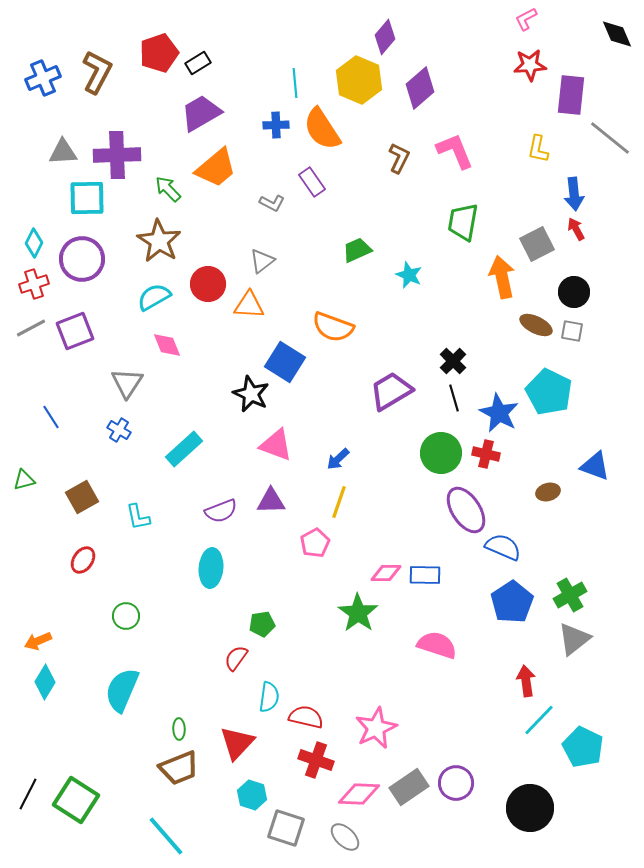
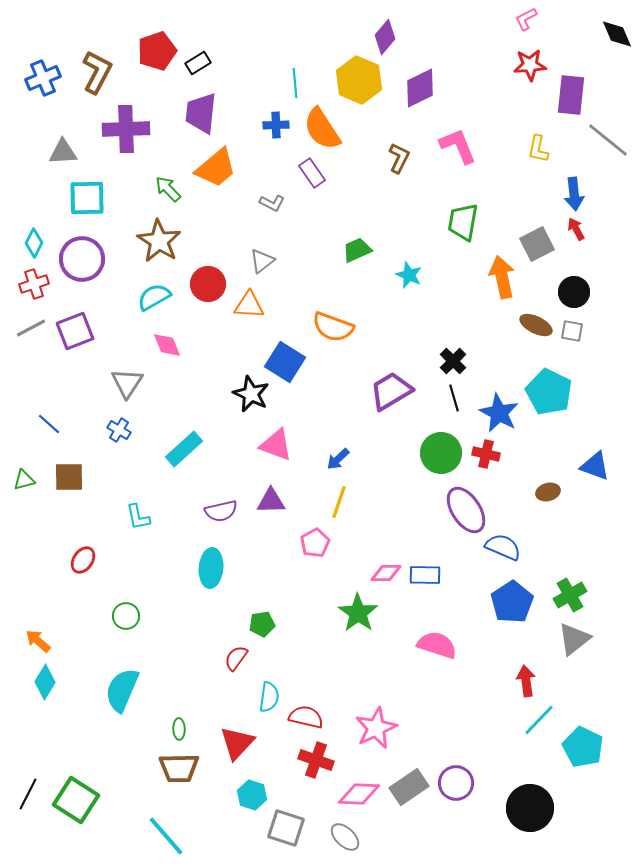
red pentagon at (159, 53): moved 2 px left, 2 px up
purple diamond at (420, 88): rotated 15 degrees clockwise
purple trapezoid at (201, 113): rotated 54 degrees counterclockwise
gray line at (610, 138): moved 2 px left, 2 px down
pink L-shape at (455, 151): moved 3 px right, 5 px up
purple cross at (117, 155): moved 9 px right, 26 px up
purple rectangle at (312, 182): moved 9 px up
blue line at (51, 417): moved 2 px left, 7 px down; rotated 15 degrees counterclockwise
brown square at (82, 497): moved 13 px left, 20 px up; rotated 28 degrees clockwise
purple semicircle at (221, 511): rotated 8 degrees clockwise
orange arrow at (38, 641): rotated 64 degrees clockwise
brown trapezoid at (179, 768): rotated 21 degrees clockwise
